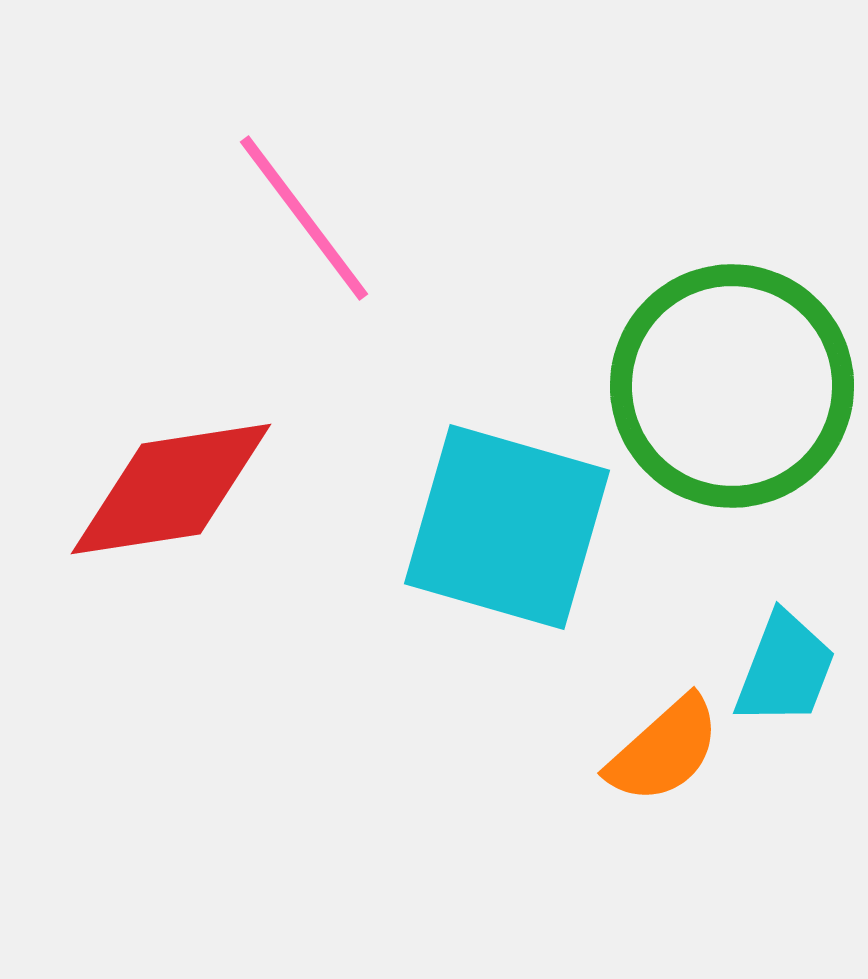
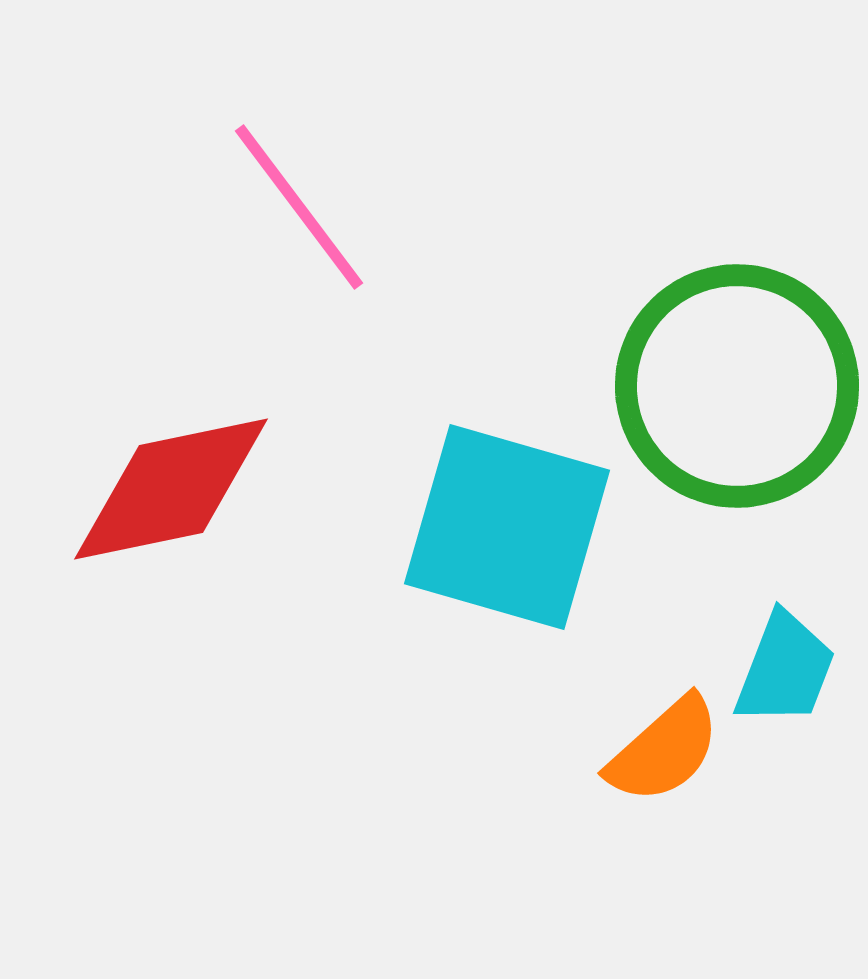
pink line: moved 5 px left, 11 px up
green circle: moved 5 px right
red diamond: rotated 3 degrees counterclockwise
